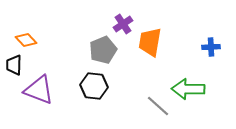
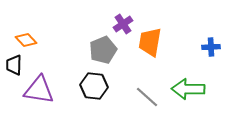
purple triangle: rotated 12 degrees counterclockwise
gray line: moved 11 px left, 9 px up
